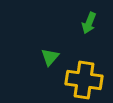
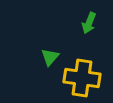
yellow cross: moved 2 px left, 2 px up
